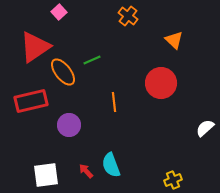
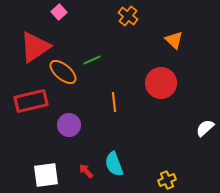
orange ellipse: rotated 12 degrees counterclockwise
cyan semicircle: moved 3 px right, 1 px up
yellow cross: moved 6 px left
